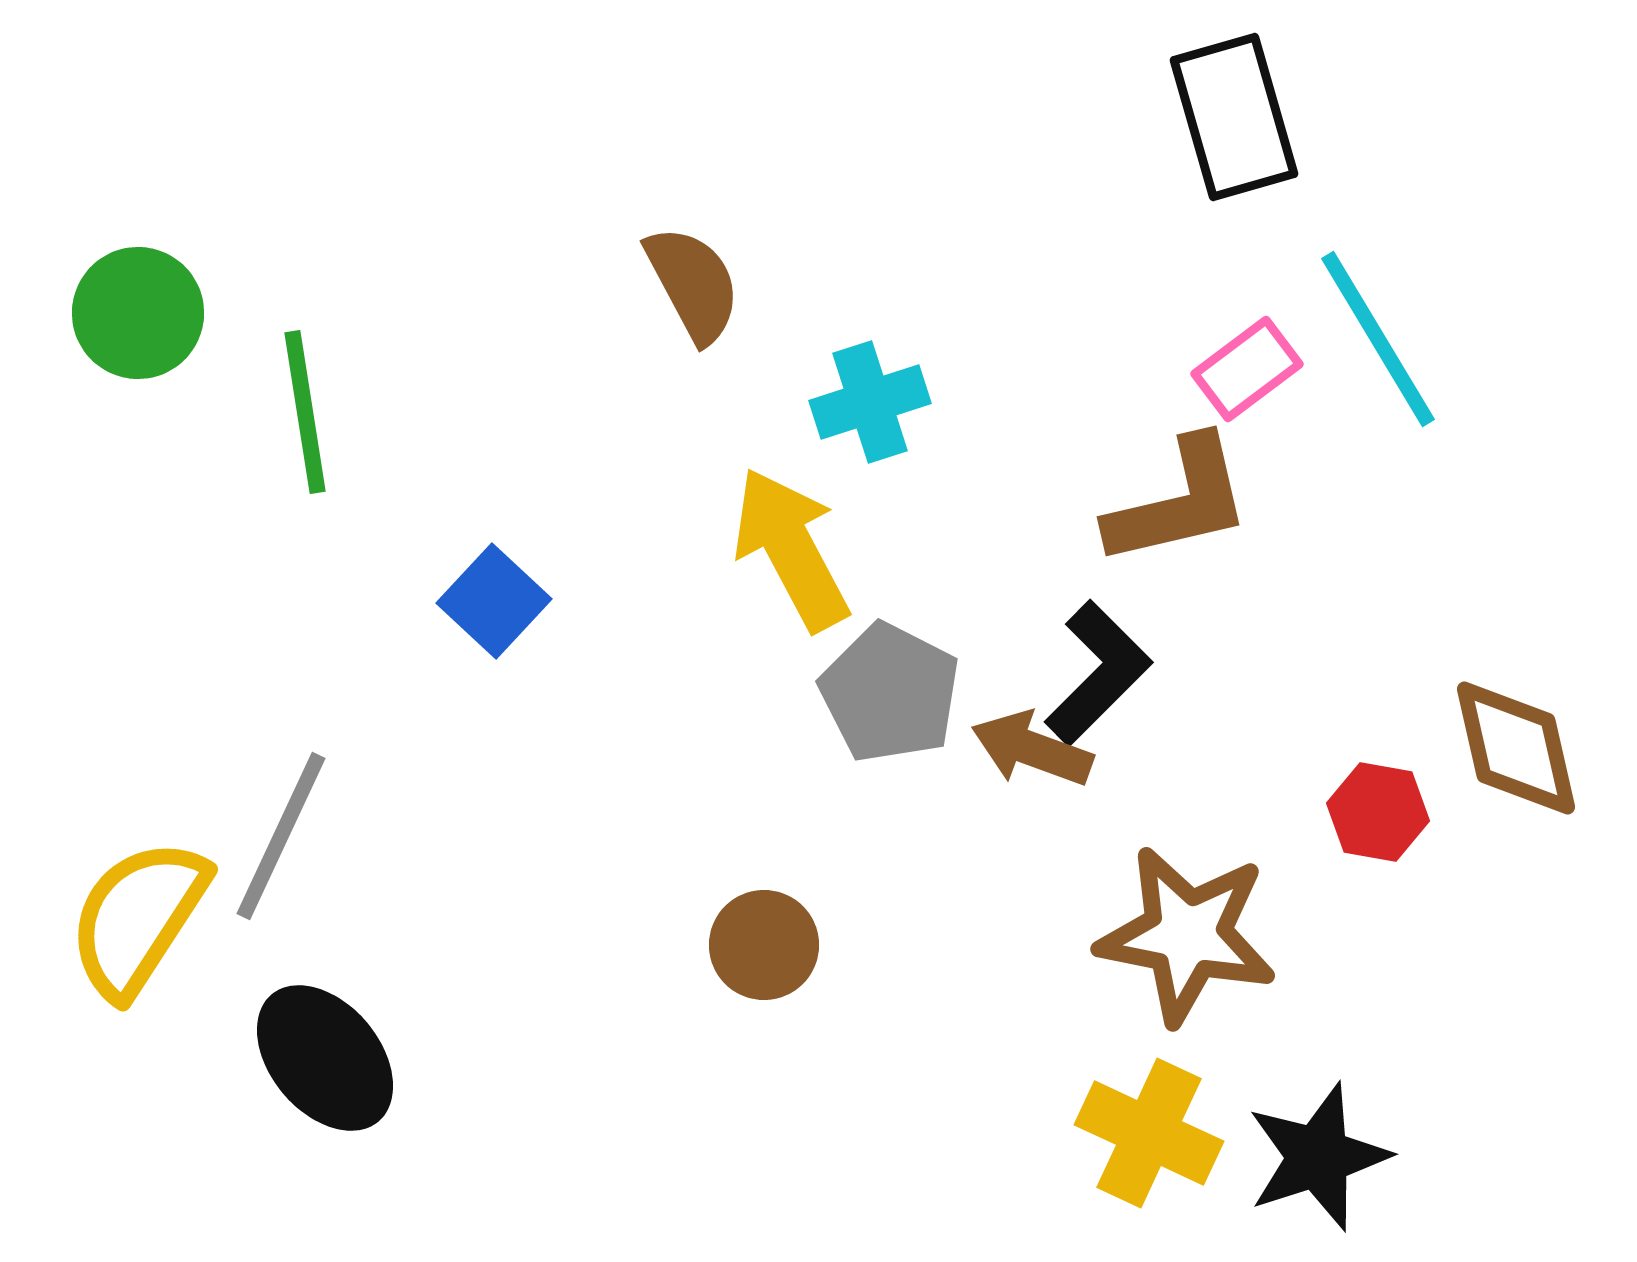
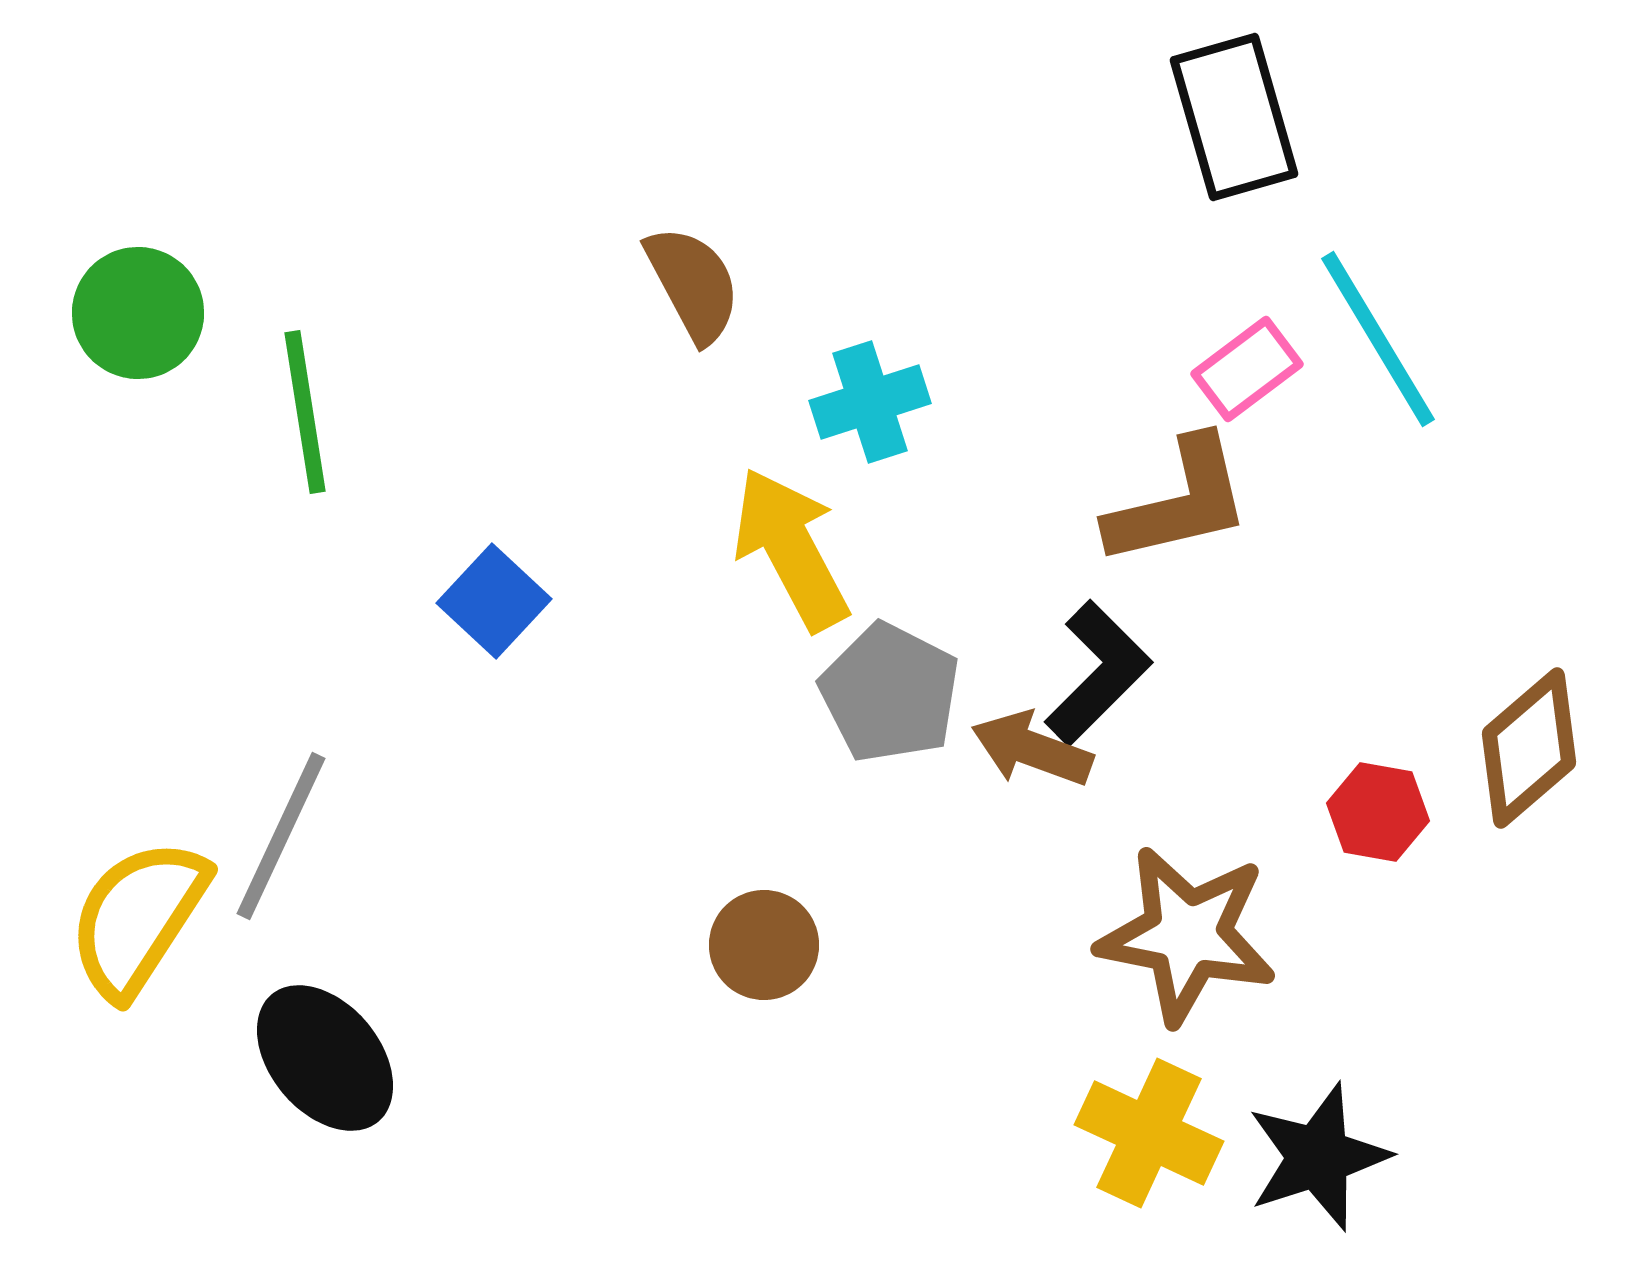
brown diamond: moved 13 px right; rotated 62 degrees clockwise
